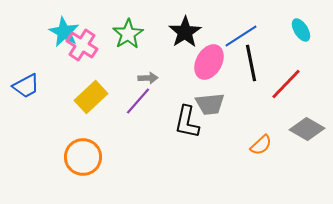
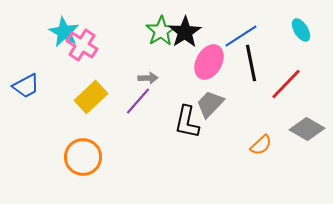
green star: moved 33 px right, 3 px up
gray trapezoid: rotated 140 degrees clockwise
